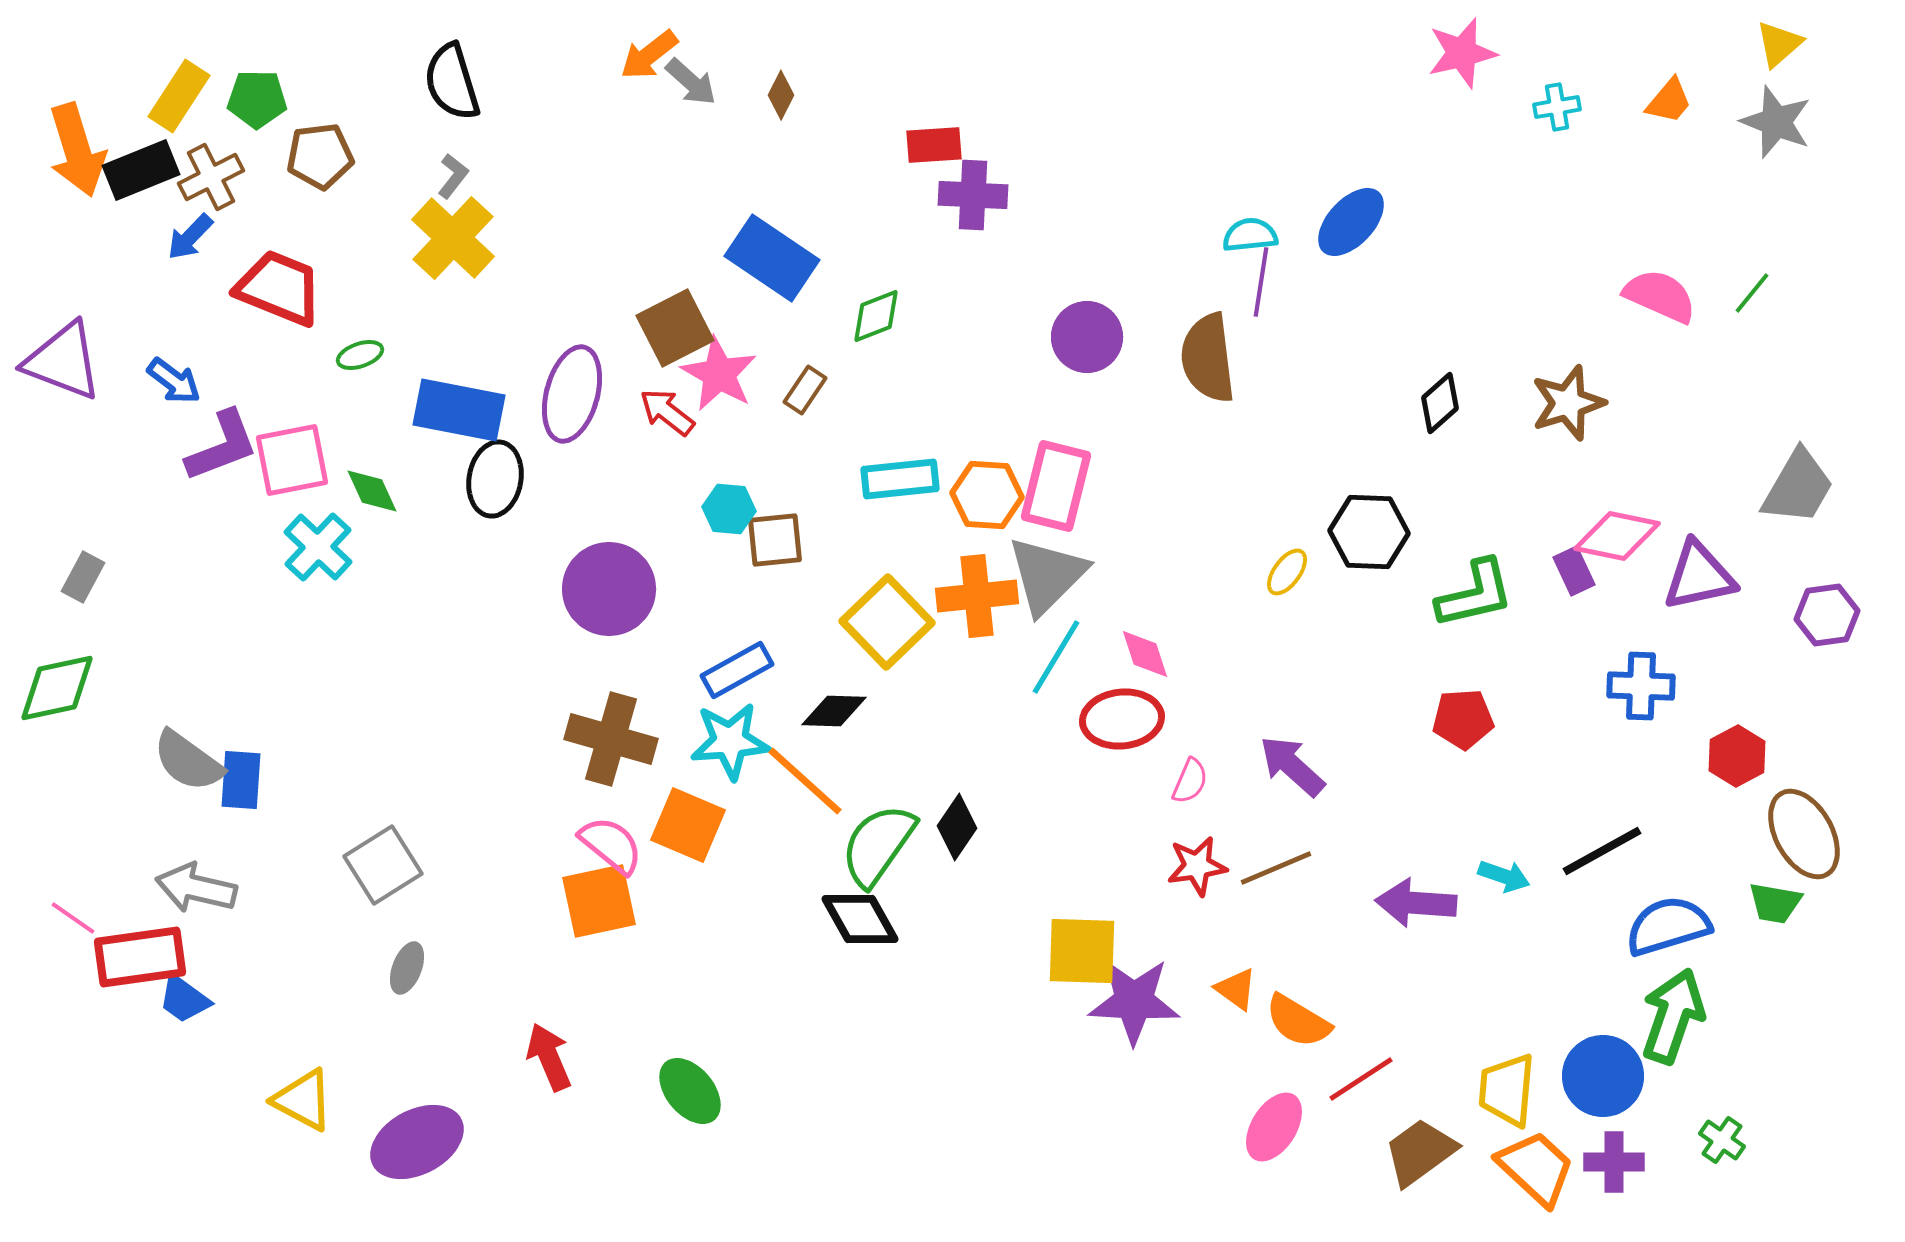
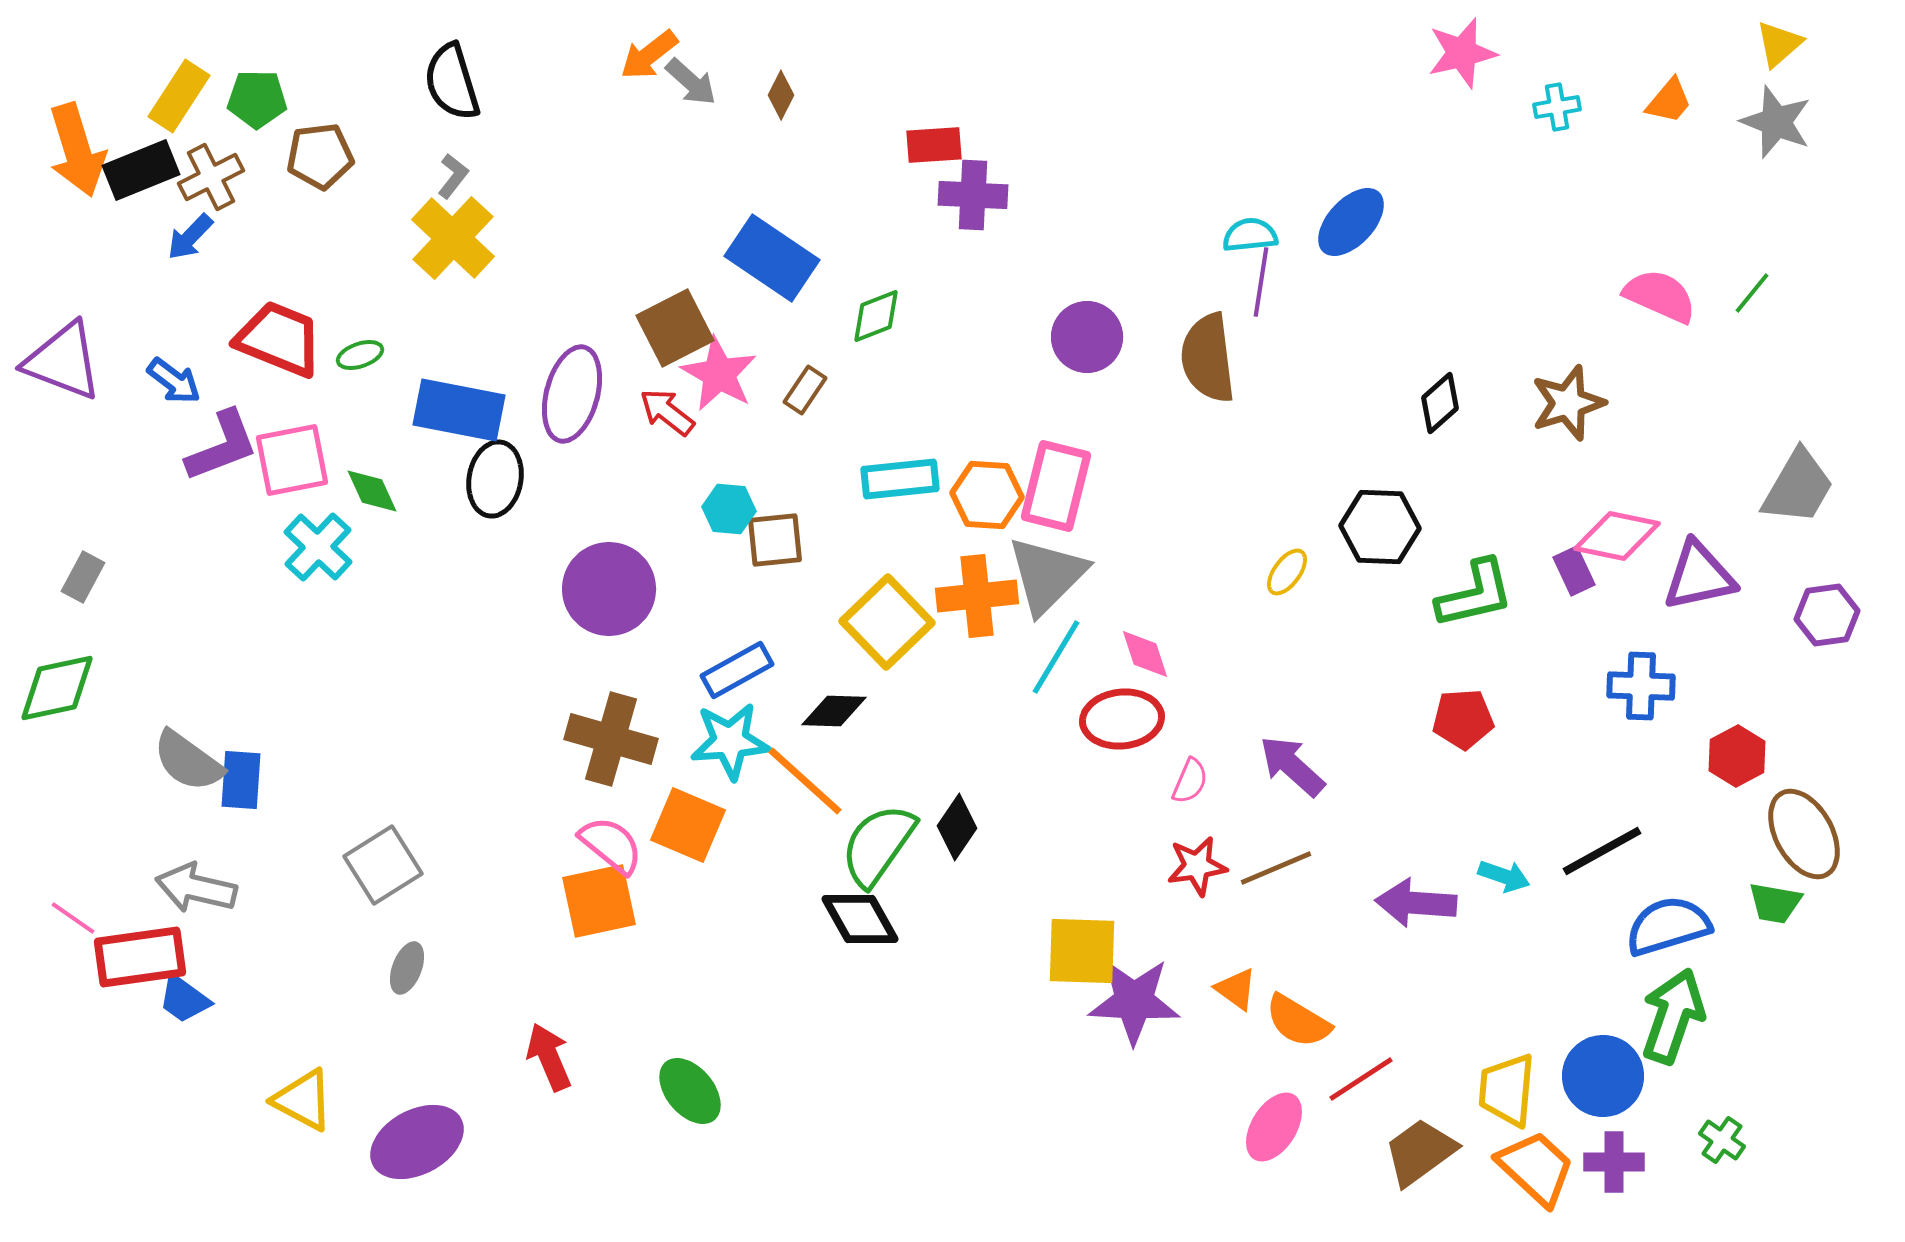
red trapezoid at (279, 288): moved 51 px down
black hexagon at (1369, 532): moved 11 px right, 5 px up
